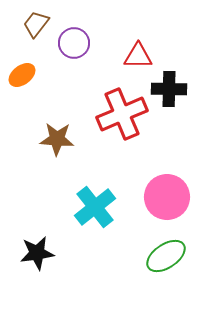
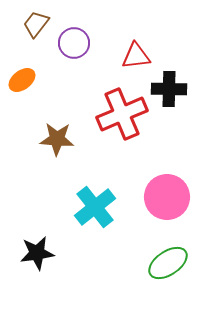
red triangle: moved 2 px left; rotated 8 degrees counterclockwise
orange ellipse: moved 5 px down
green ellipse: moved 2 px right, 7 px down
